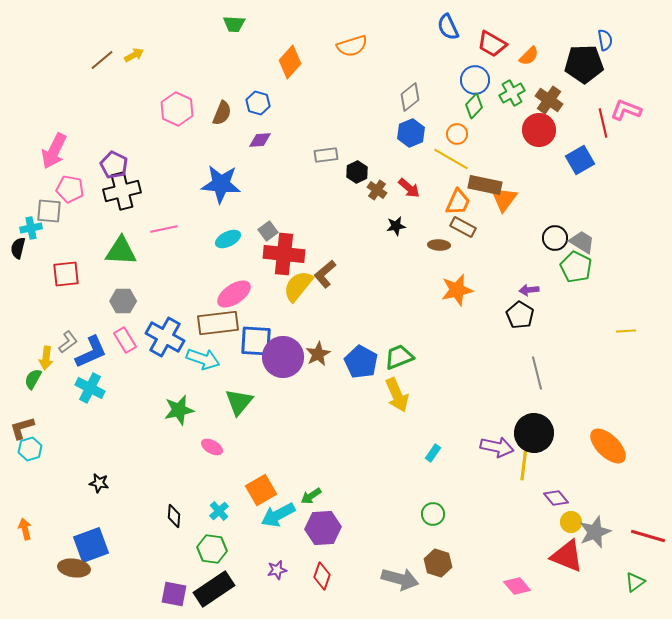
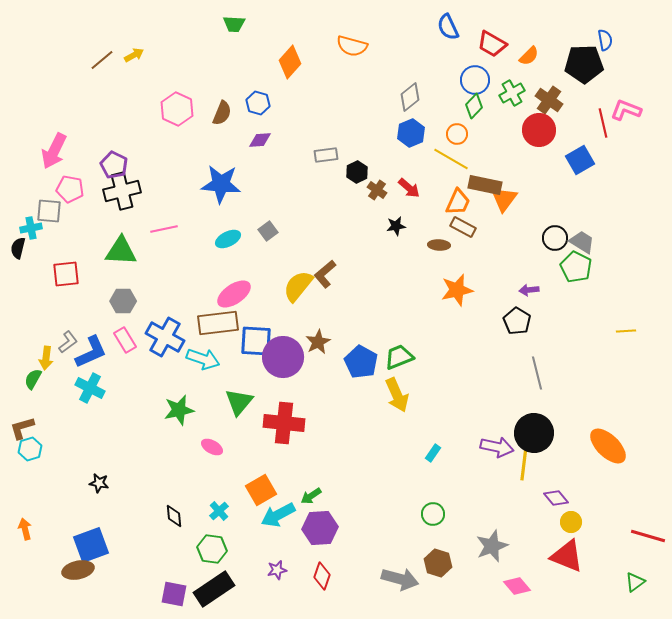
orange semicircle at (352, 46): rotated 32 degrees clockwise
red cross at (284, 254): moved 169 px down
black pentagon at (520, 315): moved 3 px left, 6 px down
brown star at (318, 354): moved 12 px up
black diamond at (174, 516): rotated 10 degrees counterclockwise
purple hexagon at (323, 528): moved 3 px left
gray star at (595, 532): moved 103 px left, 14 px down
brown ellipse at (74, 568): moved 4 px right, 2 px down; rotated 20 degrees counterclockwise
